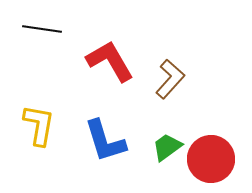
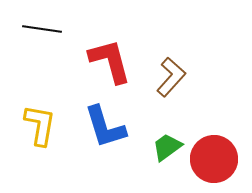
red L-shape: rotated 15 degrees clockwise
brown L-shape: moved 1 px right, 2 px up
yellow L-shape: moved 1 px right
blue L-shape: moved 14 px up
red circle: moved 3 px right
